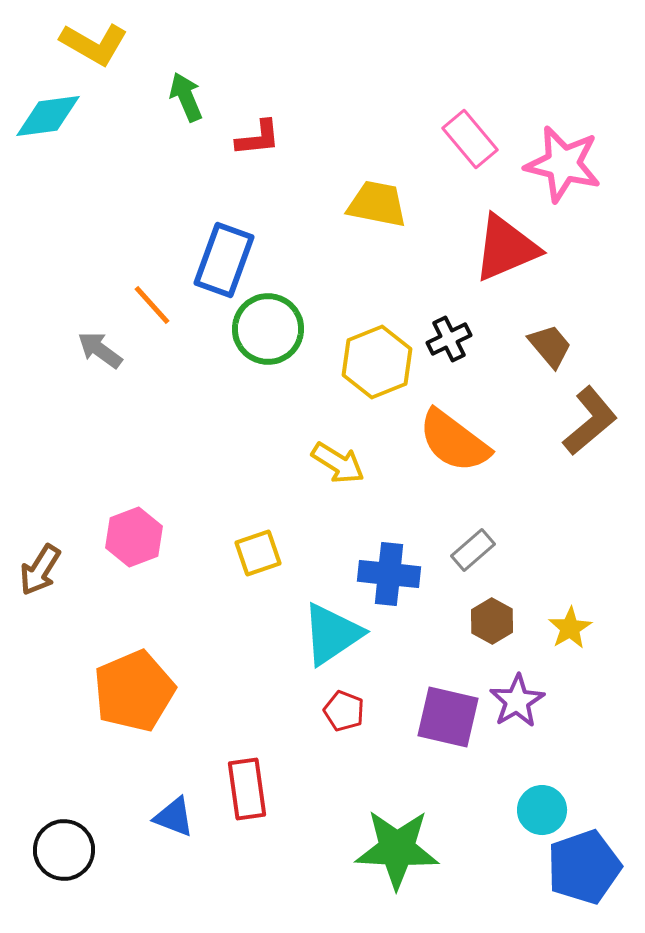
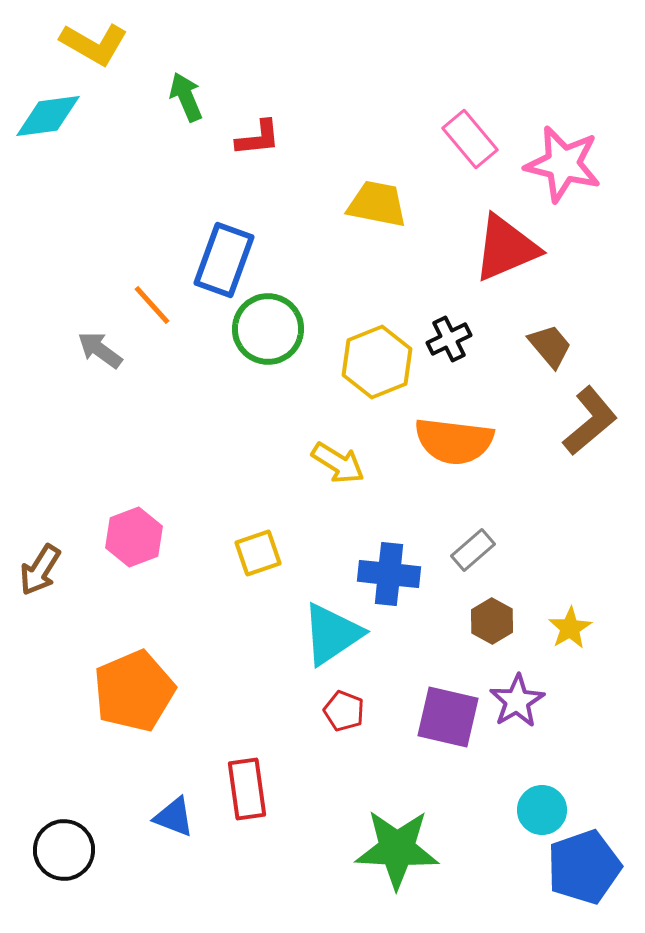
orange semicircle: rotated 30 degrees counterclockwise
